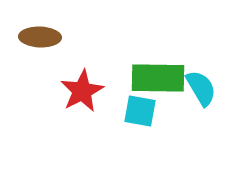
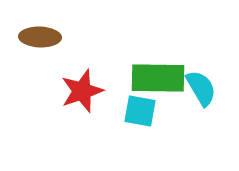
red star: rotated 9 degrees clockwise
